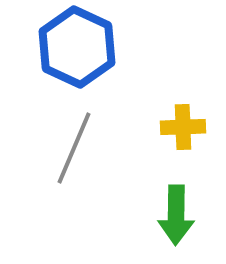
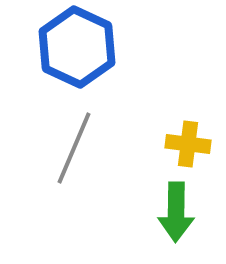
yellow cross: moved 5 px right, 17 px down; rotated 9 degrees clockwise
green arrow: moved 3 px up
